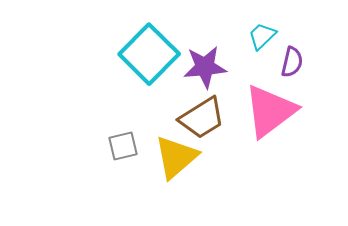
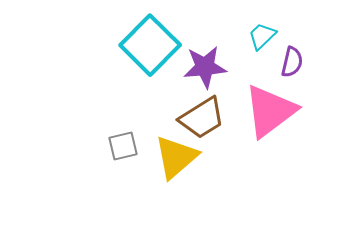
cyan square: moved 1 px right, 9 px up
